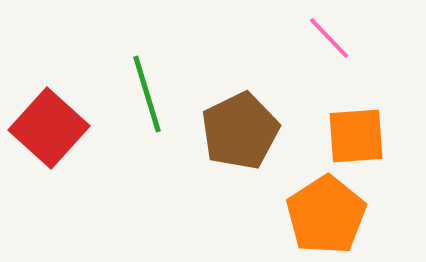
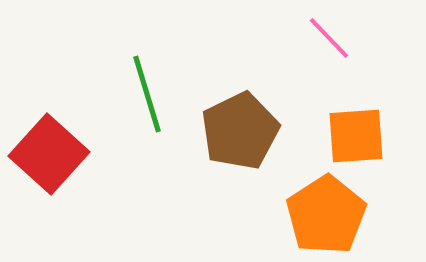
red square: moved 26 px down
